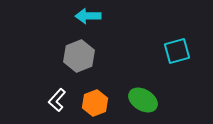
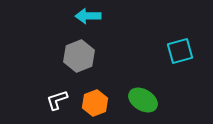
cyan square: moved 3 px right
white L-shape: rotated 30 degrees clockwise
